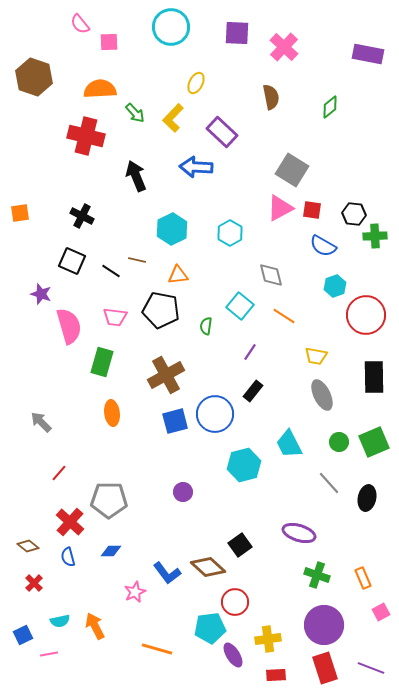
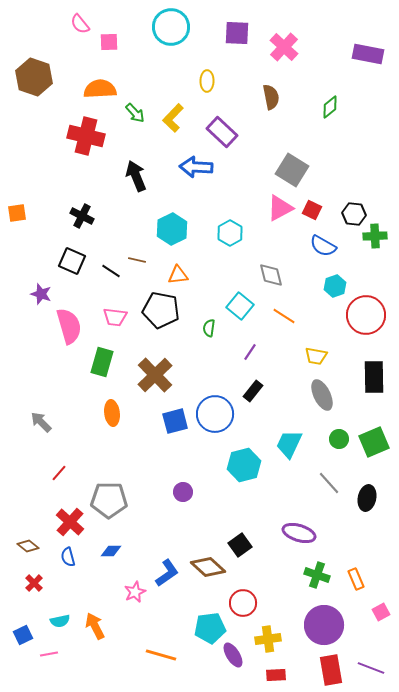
yellow ellipse at (196, 83): moved 11 px right, 2 px up; rotated 25 degrees counterclockwise
red square at (312, 210): rotated 18 degrees clockwise
orange square at (20, 213): moved 3 px left
green semicircle at (206, 326): moved 3 px right, 2 px down
brown cross at (166, 375): moved 11 px left; rotated 15 degrees counterclockwise
green circle at (339, 442): moved 3 px up
cyan trapezoid at (289, 444): rotated 52 degrees clockwise
blue L-shape at (167, 573): rotated 88 degrees counterclockwise
orange rectangle at (363, 578): moved 7 px left, 1 px down
red circle at (235, 602): moved 8 px right, 1 px down
orange line at (157, 649): moved 4 px right, 6 px down
red rectangle at (325, 668): moved 6 px right, 2 px down; rotated 8 degrees clockwise
